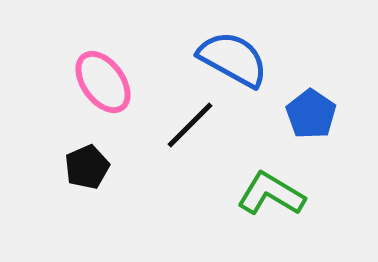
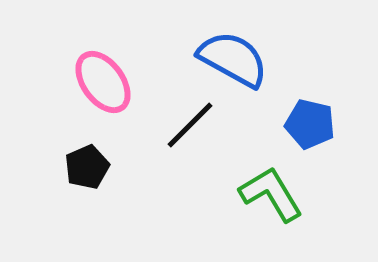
blue pentagon: moved 1 px left, 10 px down; rotated 21 degrees counterclockwise
green L-shape: rotated 28 degrees clockwise
